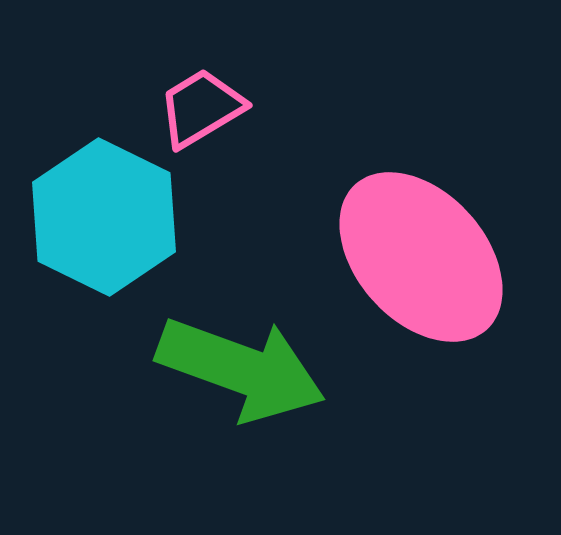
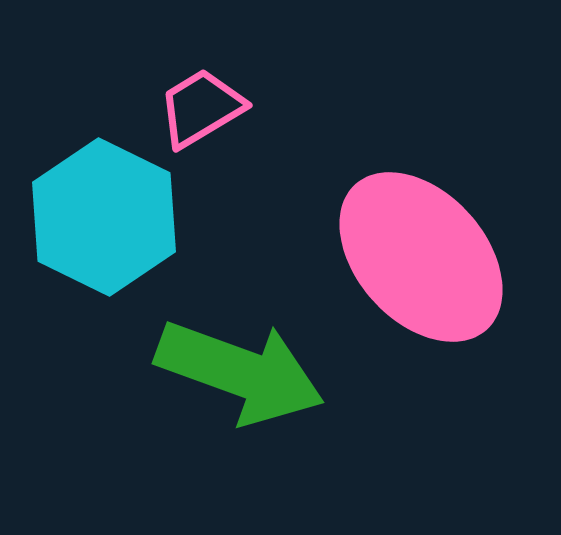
green arrow: moved 1 px left, 3 px down
